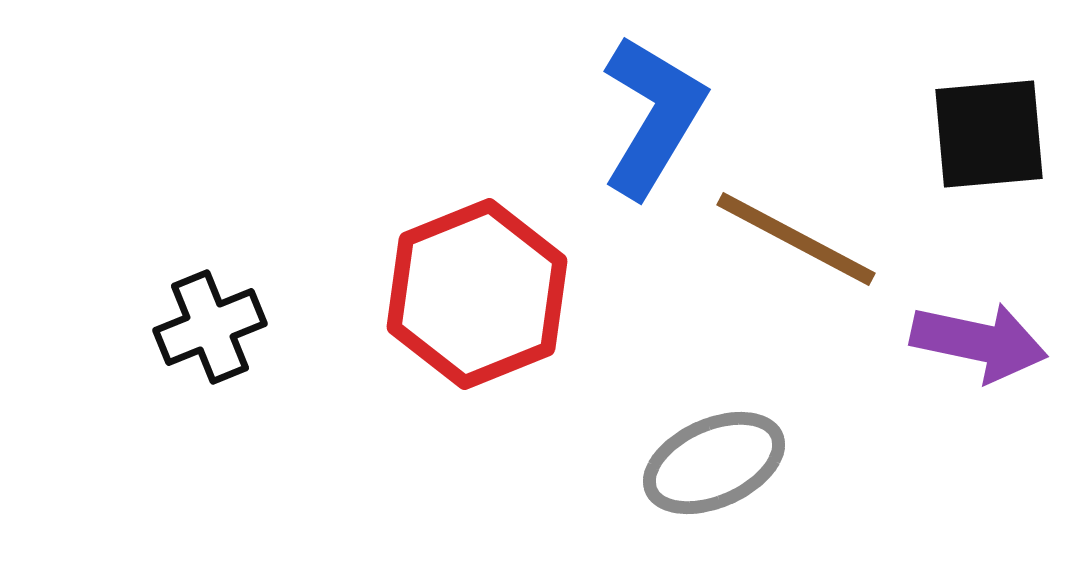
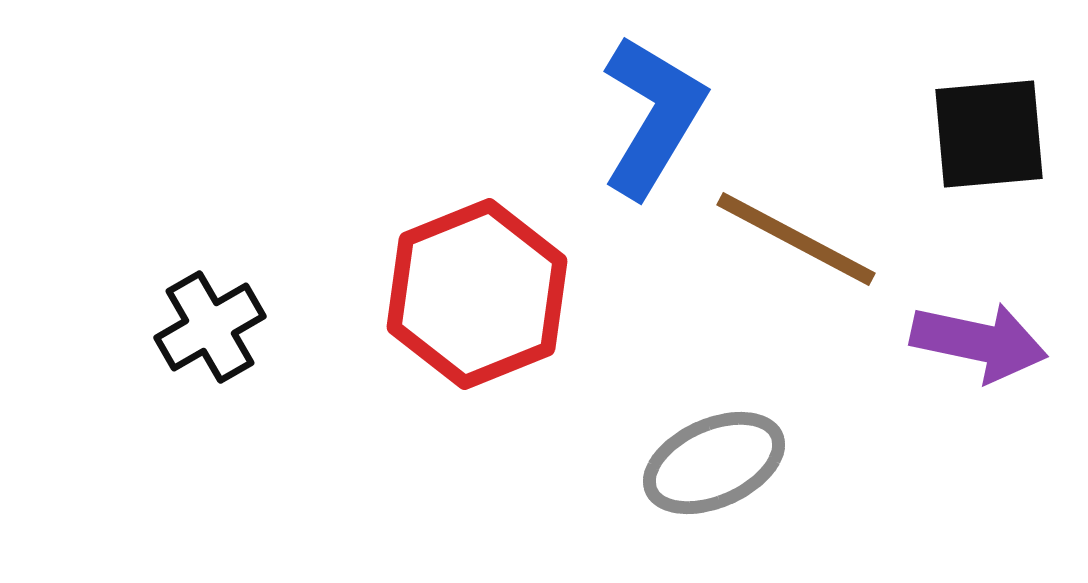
black cross: rotated 8 degrees counterclockwise
